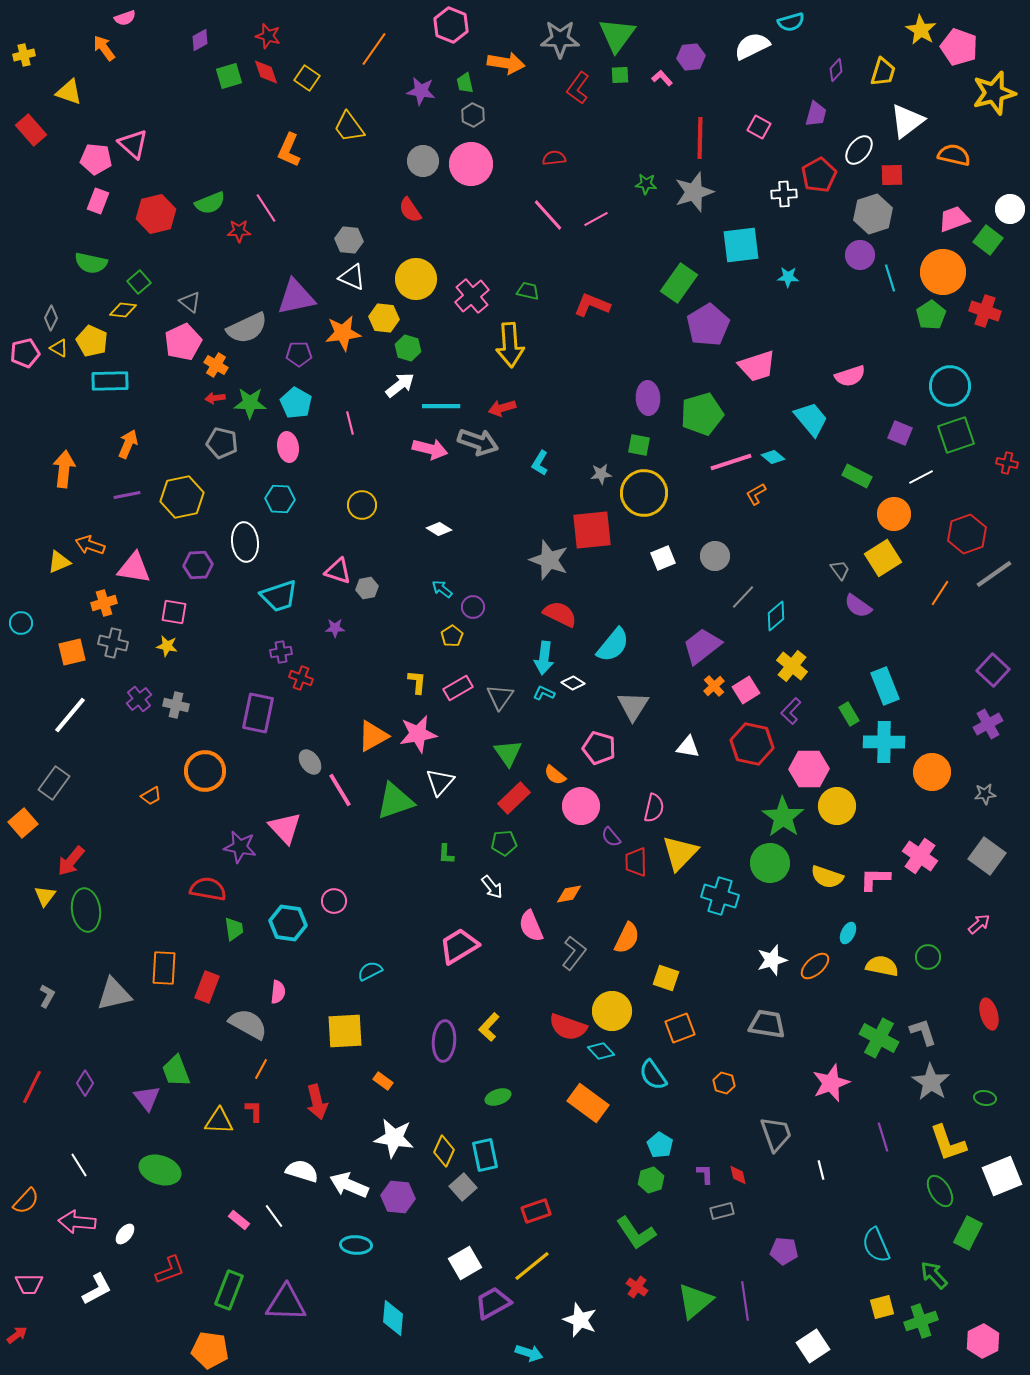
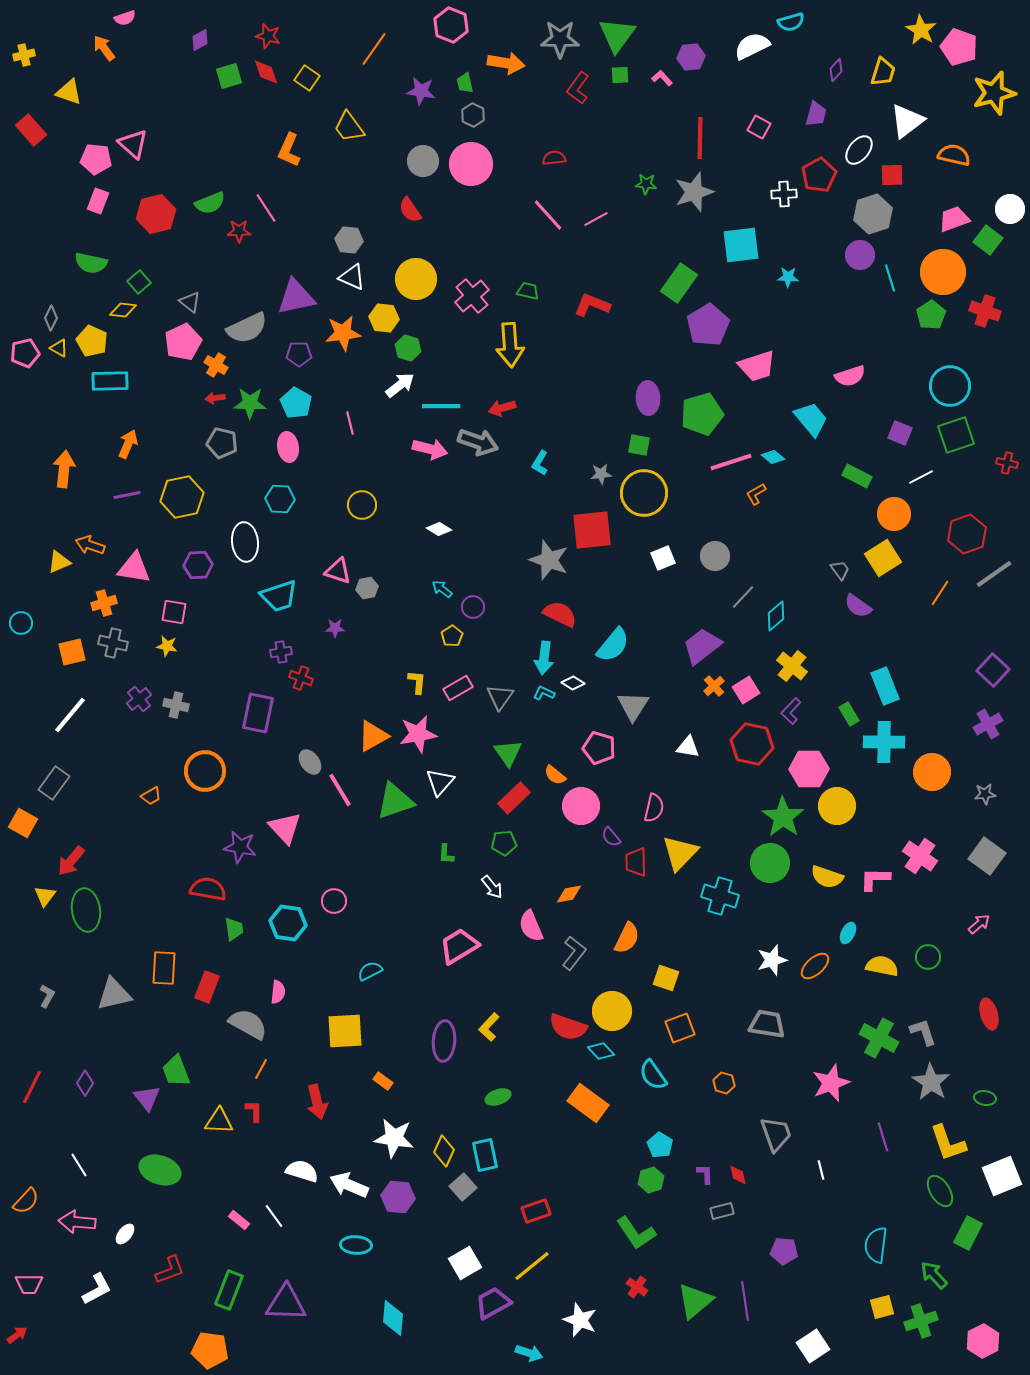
orange square at (23, 823): rotated 20 degrees counterclockwise
cyan semicircle at (876, 1245): rotated 30 degrees clockwise
